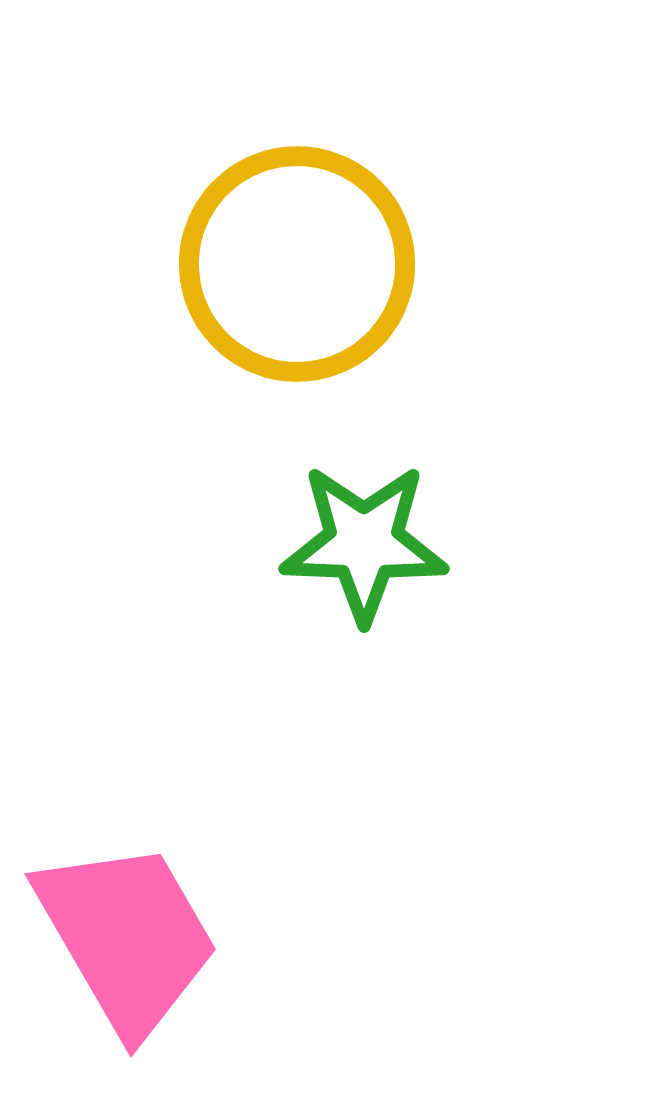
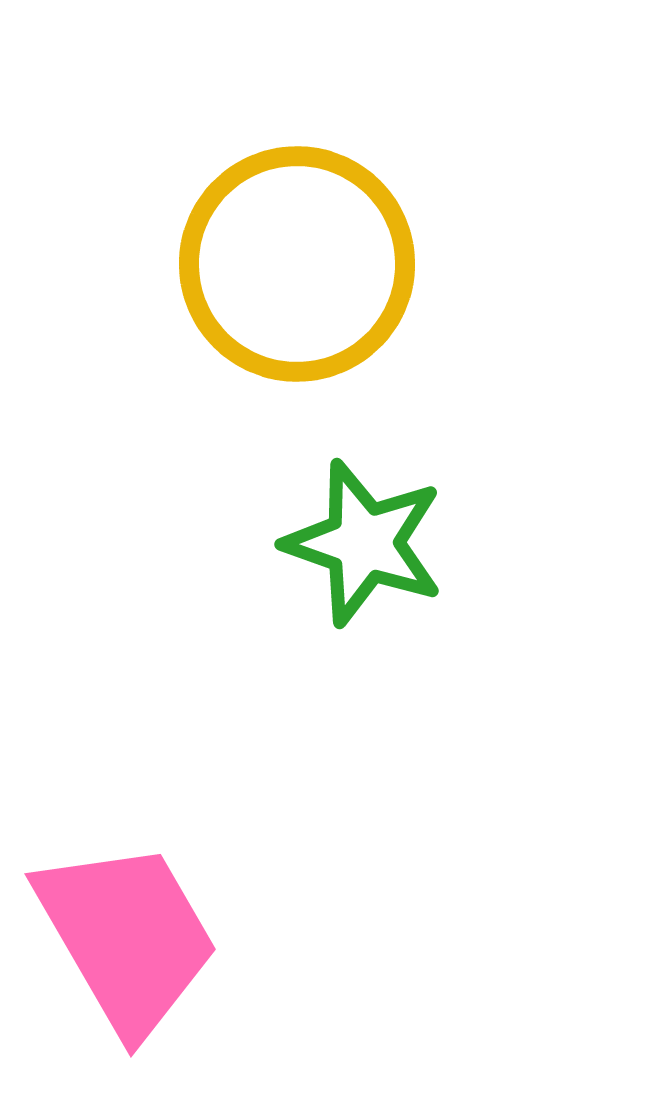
green star: rotated 17 degrees clockwise
